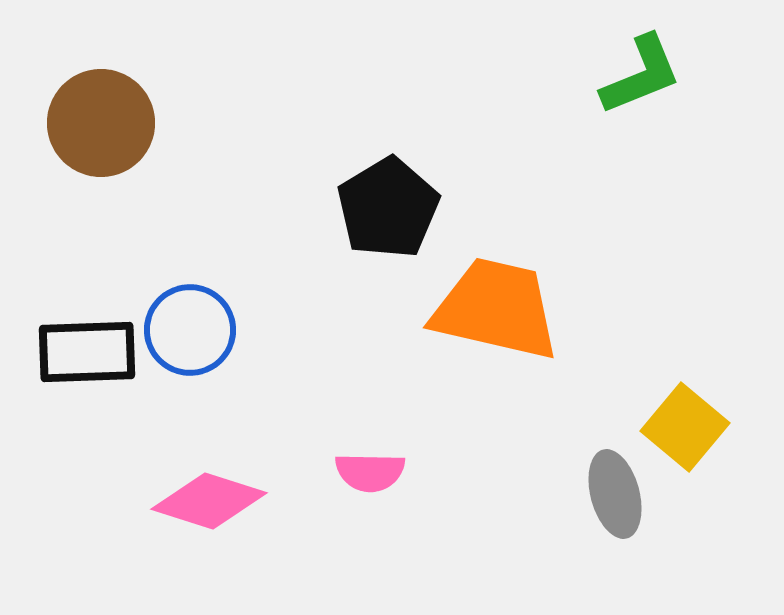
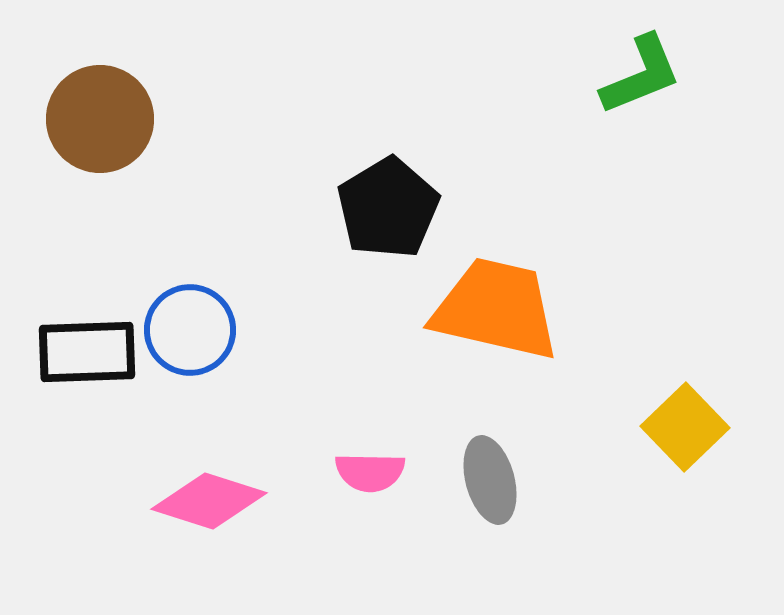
brown circle: moved 1 px left, 4 px up
yellow square: rotated 6 degrees clockwise
gray ellipse: moved 125 px left, 14 px up
